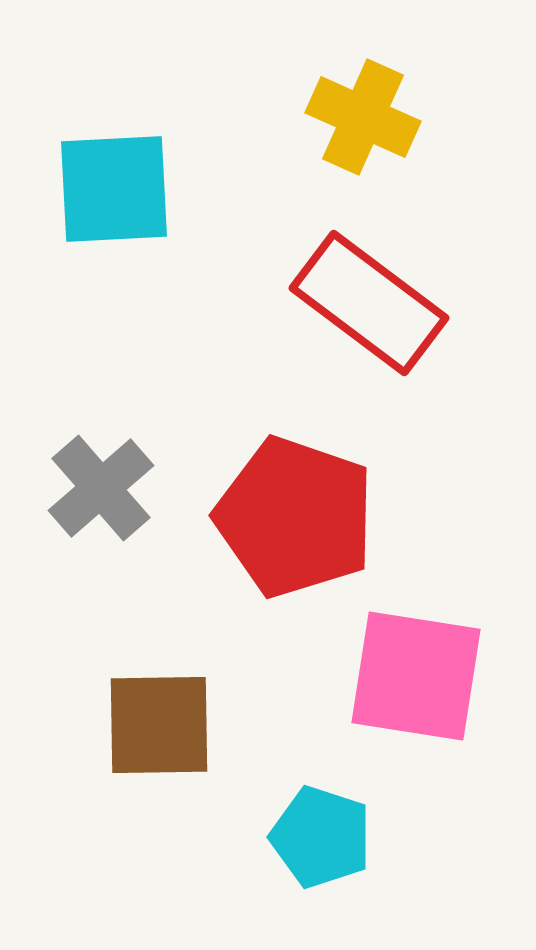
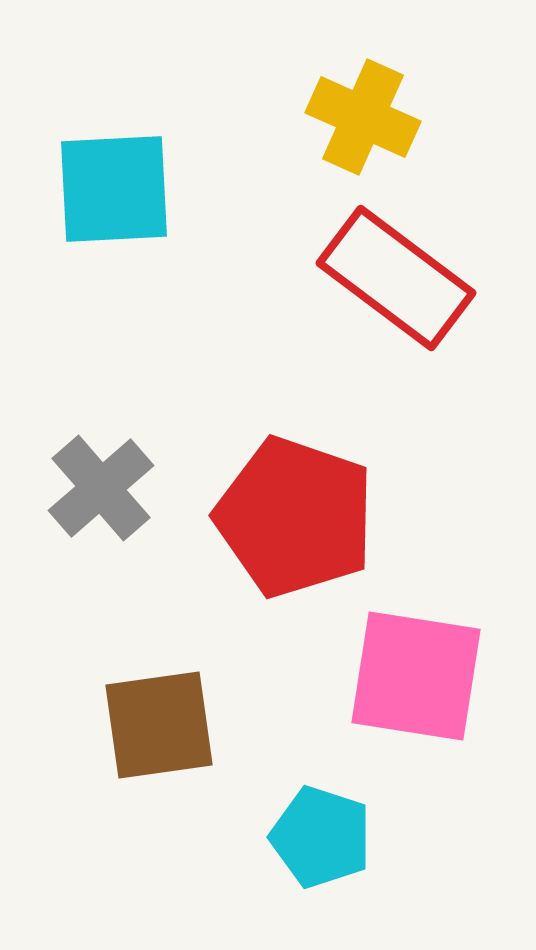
red rectangle: moved 27 px right, 25 px up
brown square: rotated 7 degrees counterclockwise
